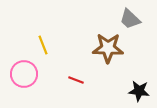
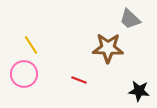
yellow line: moved 12 px left; rotated 12 degrees counterclockwise
red line: moved 3 px right
